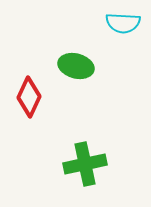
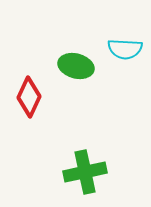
cyan semicircle: moved 2 px right, 26 px down
green cross: moved 8 px down
